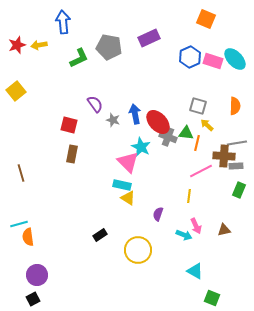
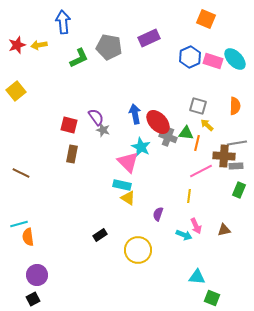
purple semicircle at (95, 104): moved 1 px right, 13 px down
gray star at (113, 120): moved 10 px left, 10 px down
brown line at (21, 173): rotated 48 degrees counterclockwise
cyan triangle at (195, 271): moved 2 px right, 6 px down; rotated 24 degrees counterclockwise
